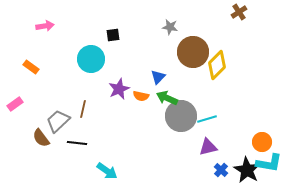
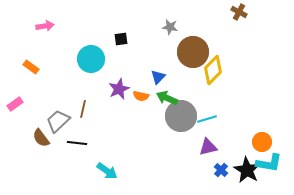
brown cross: rotated 28 degrees counterclockwise
black square: moved 8 px right, 4 px down
yellow diamond: moved 4 px left, 5 px down
